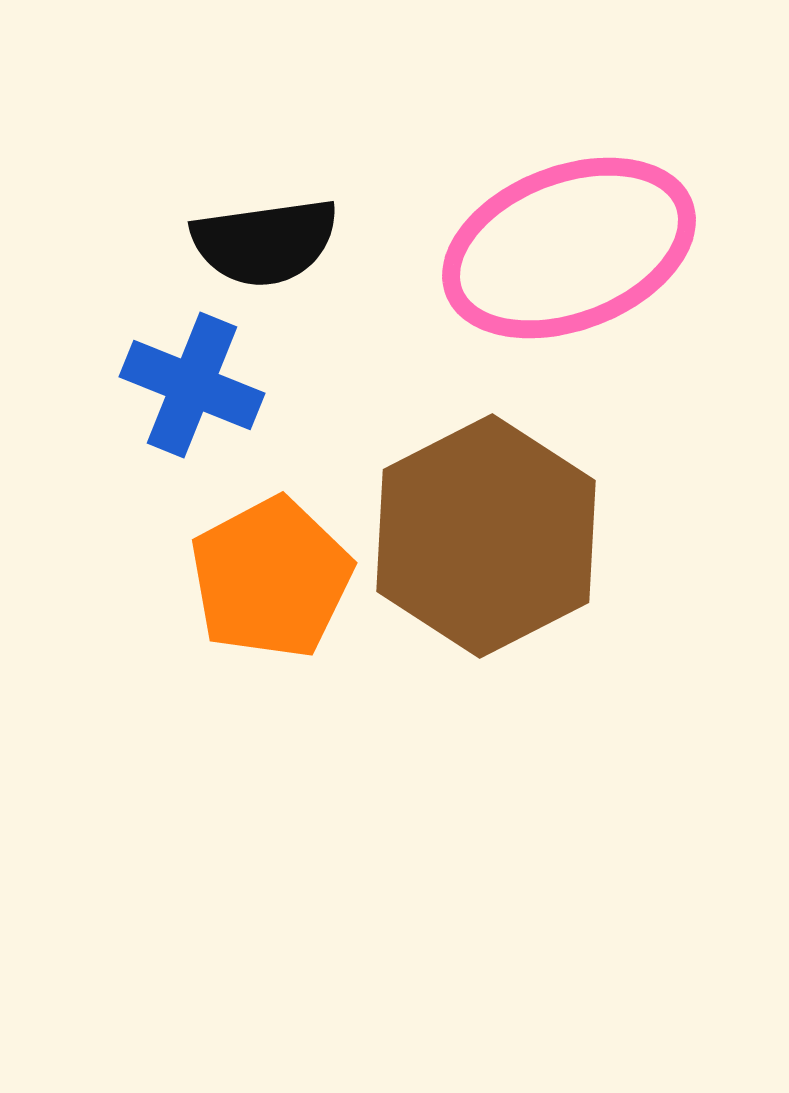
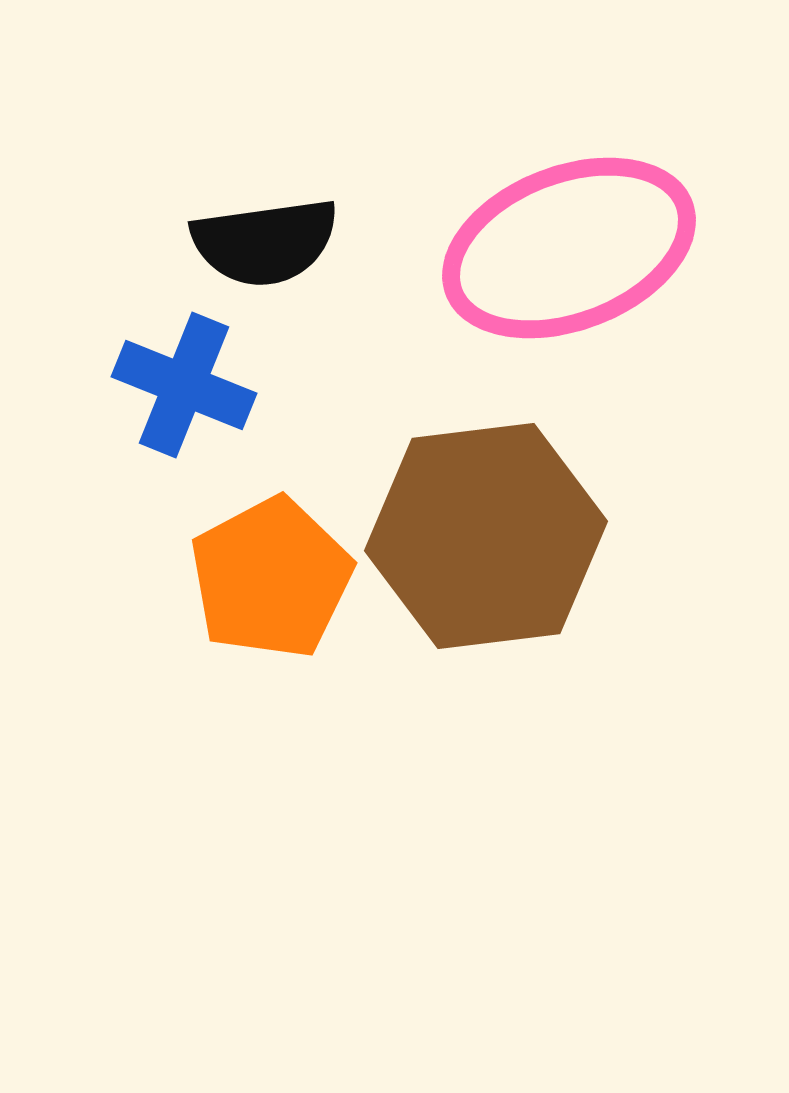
blue cross: moved 8 px left
brown hexagon: rotated 20 degrees clockwise
